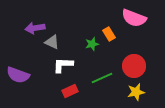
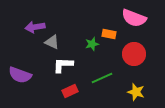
purple arrow: moved 1 px up
orange rectangle: rotated 48 degrees counterclockwise
red circle: moved 12 px up
purple semicircle: moved 2 px right
yellow star: rotated 30 degrees clockwise
